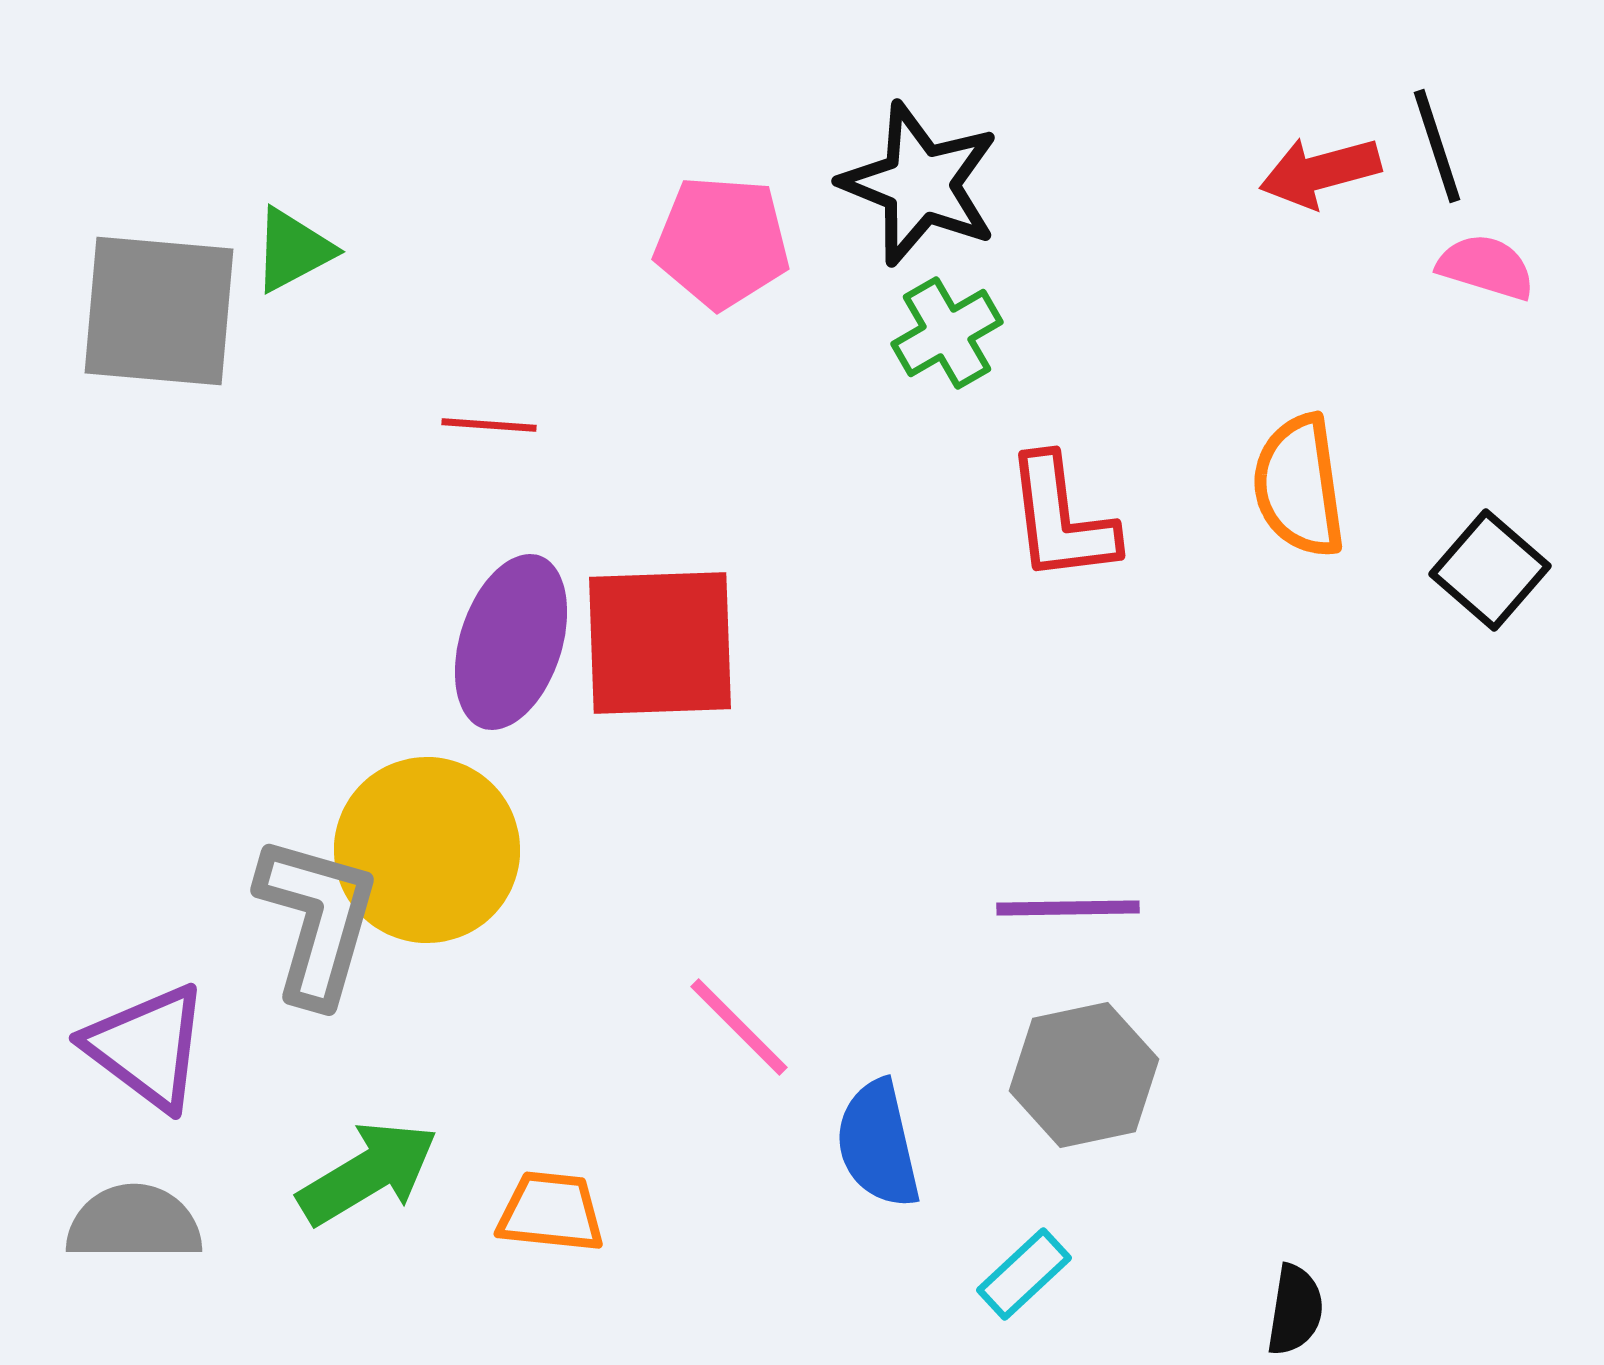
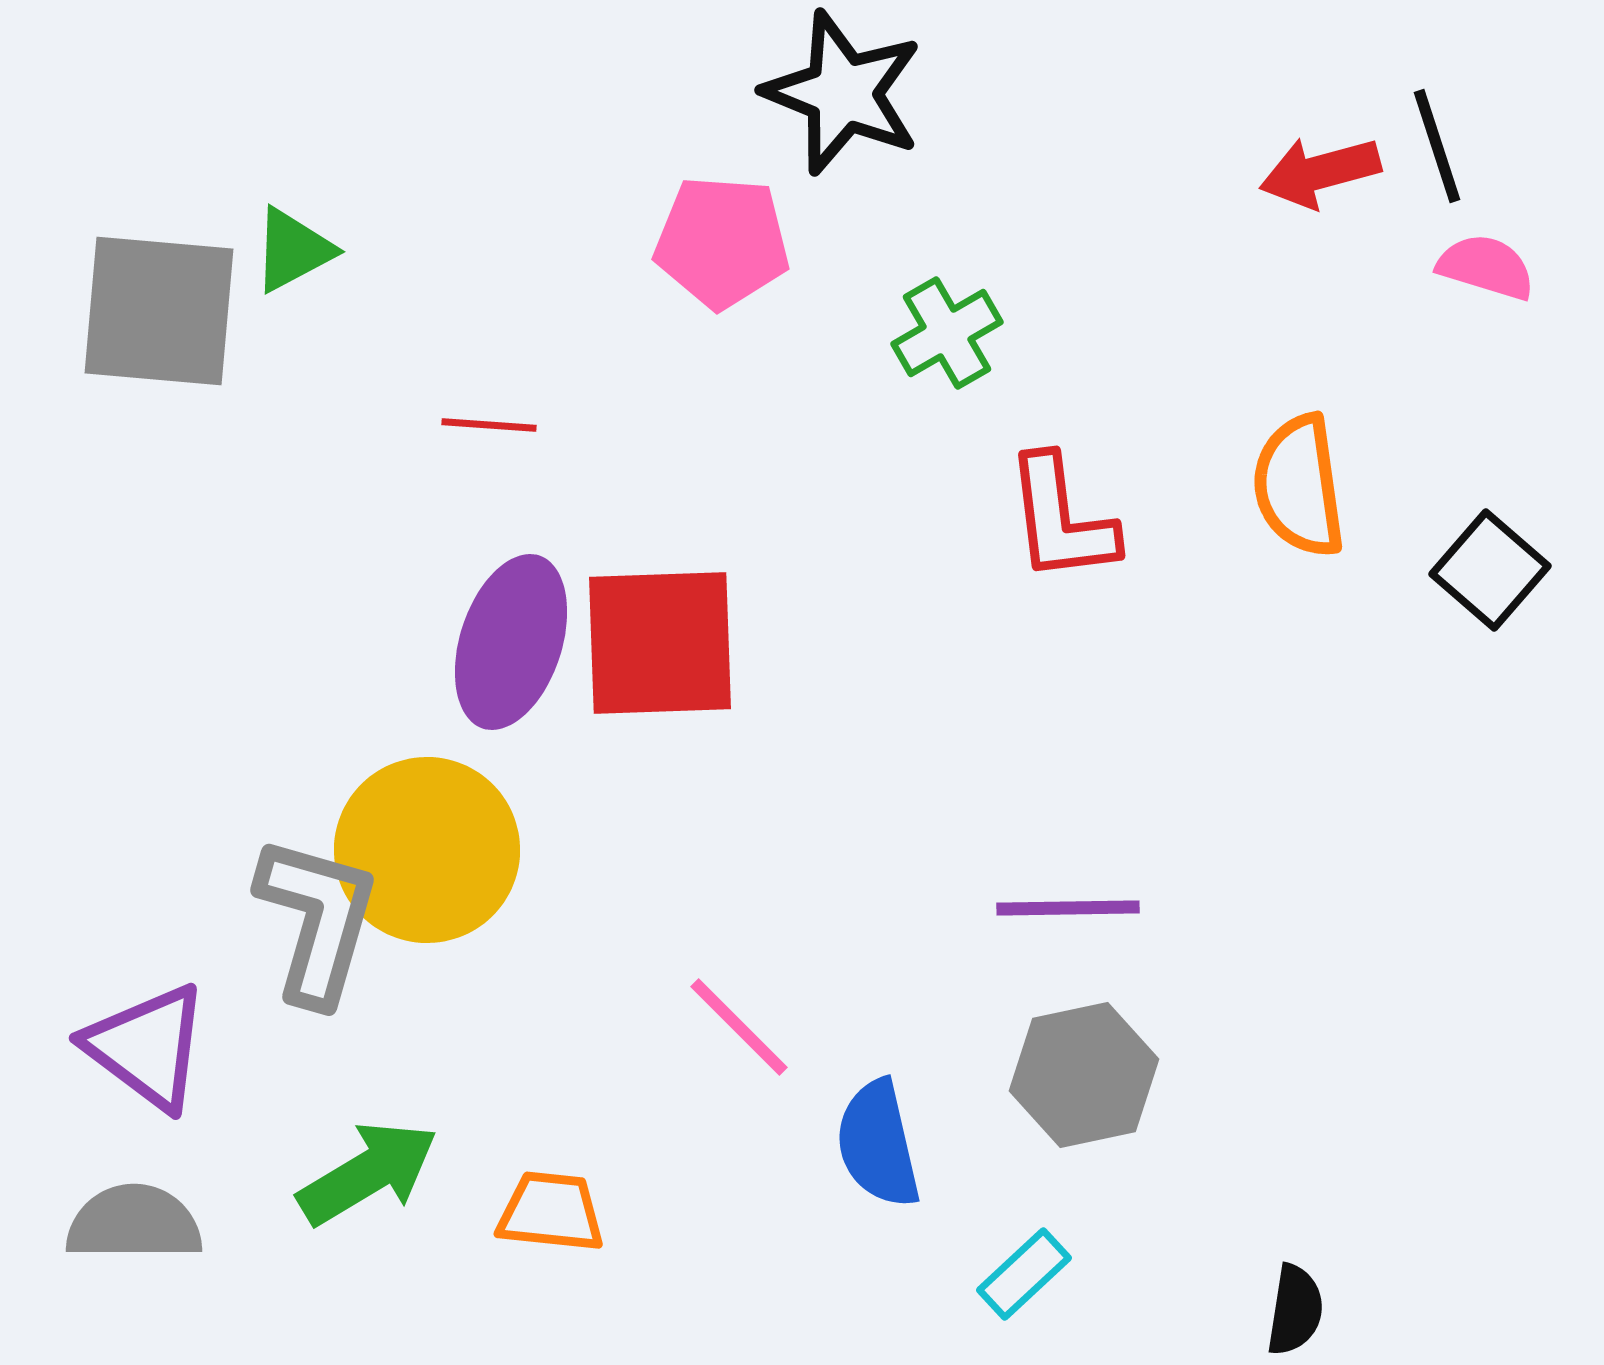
black star: moved 77 px left, 91 px up
